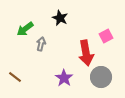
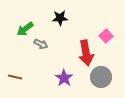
black star: rotated 28 degrees counterclockwise
pink square: rotated 16 degrees counterclockwise
gray arrow: rotated 104 degrees clockwise
brown line: rotated 24 degrees counterclockwise
